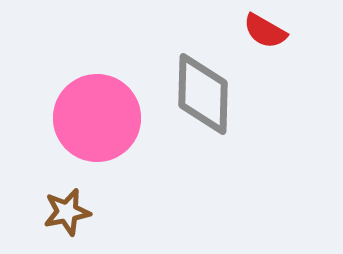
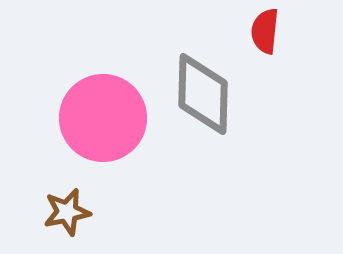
red semicircle: rotated 66 degrees clockwise
pink circle: moved 6 px right
